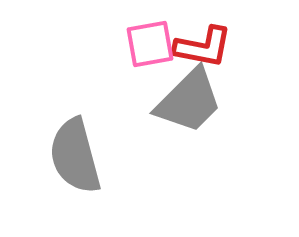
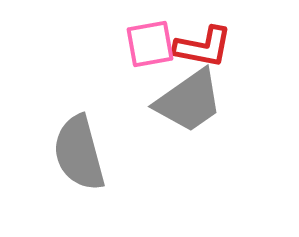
gray trapezoid: rotated 10 degrees clockwise
gray semicircle: moved 4 px right, 3 px up
